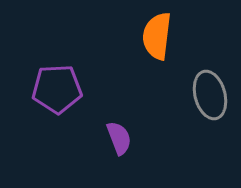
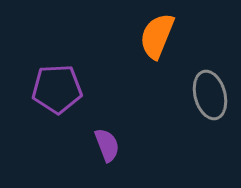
orange semicircle: rotated 15 degrees clockwise
purple semicircle: moved 12 px left, 7 px down
